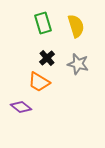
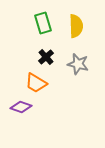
yellow semicircle: rotated 15 degrees clockwise
black cross: moved 1 px left, 1 px up
orange trapezoid: moved 3 px left, 1 px down
purple diamond: rotated 20 degrees counterclockwise
